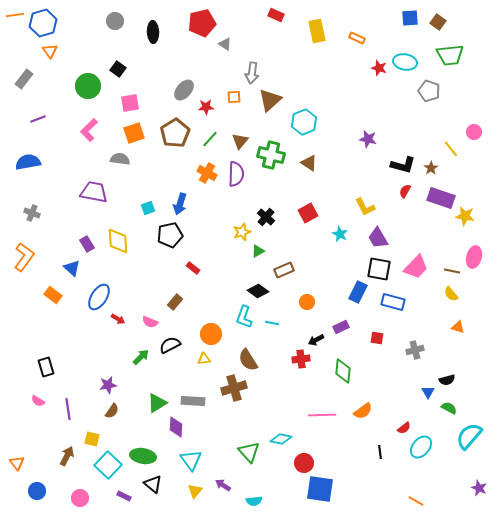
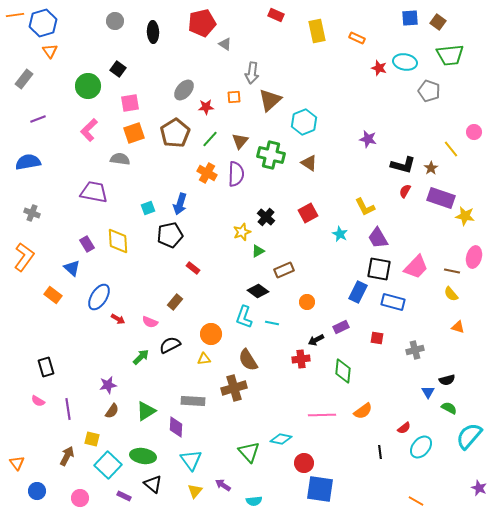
green triangle at (157, 403): moved 11 px left, 8 px down
